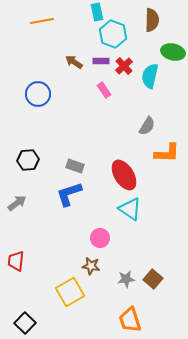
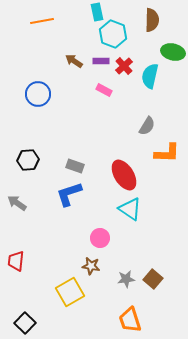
brown arrow: moved 1 px up
pink rectangle: rotated 28 degrees counterclockwise
gray arrow: rotated 108 degrees counterclockwise
